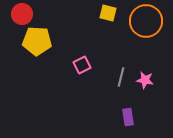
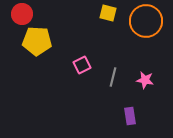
gray line: moved 8 px left
purple rectangle: moved 2 px right, 1 px up
